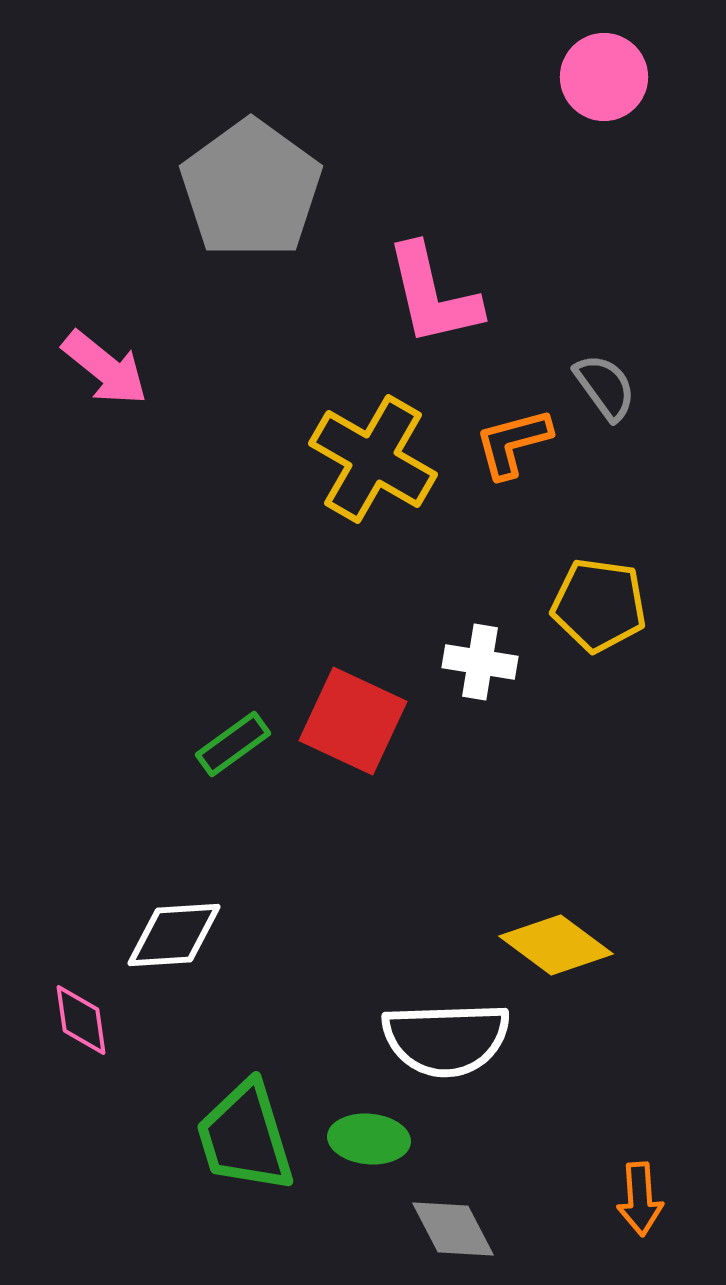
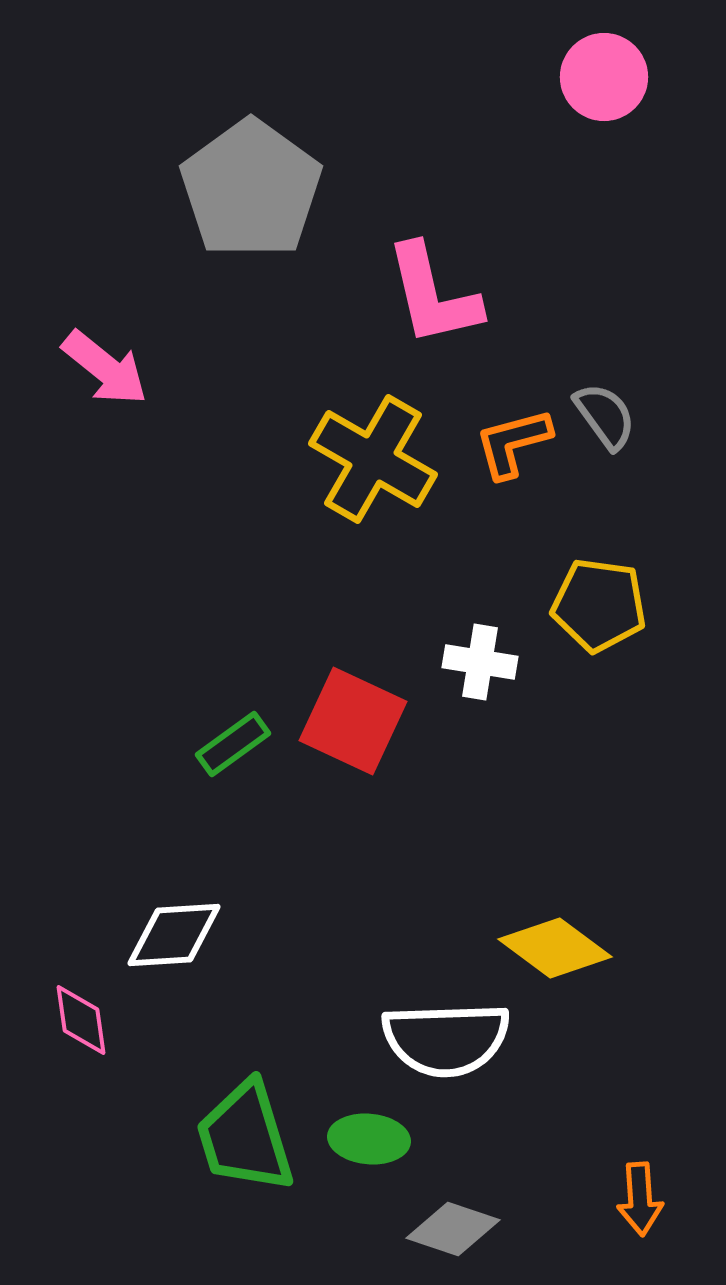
gray semicircle: moved 29 px down
yellow diamond: moved 1 px left, 3 px down
gray diamond: rotated 44 degrees counterclockwise
